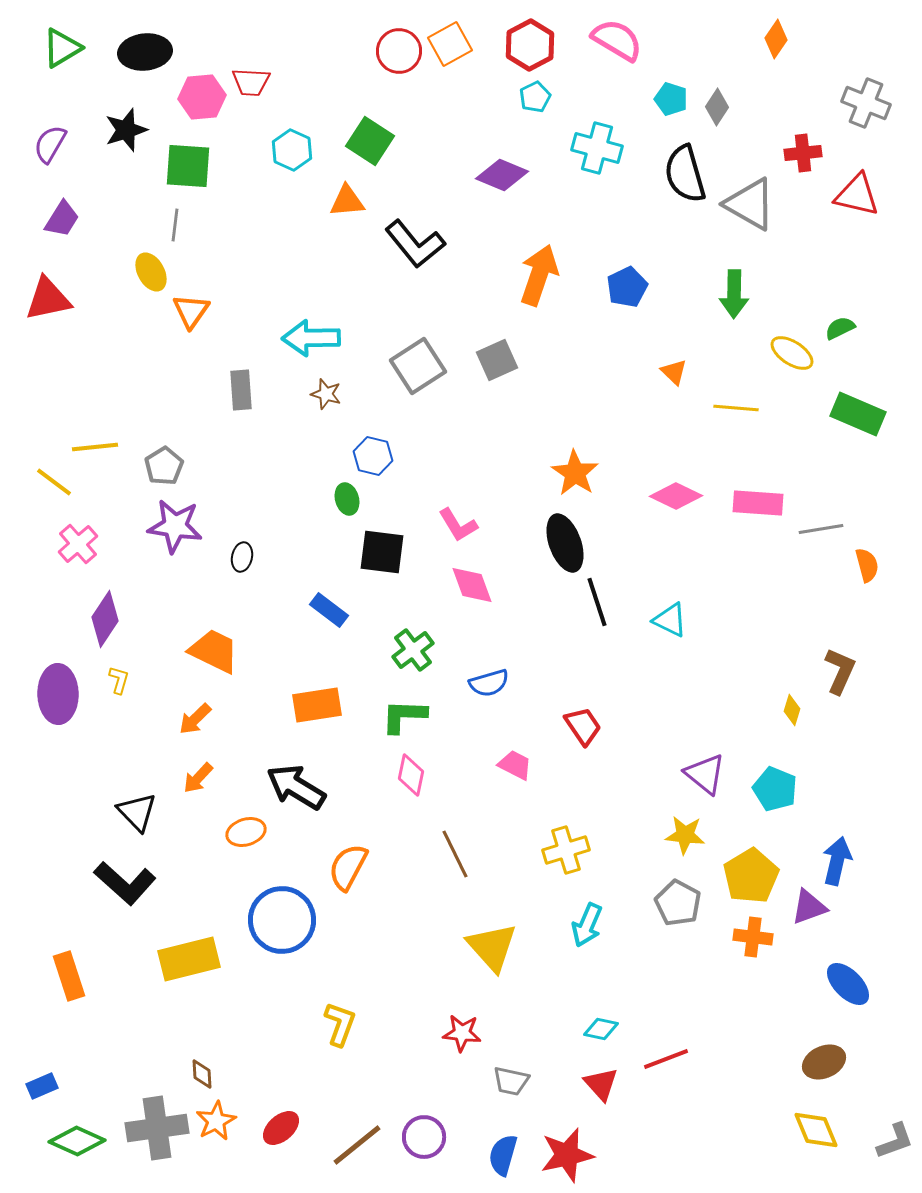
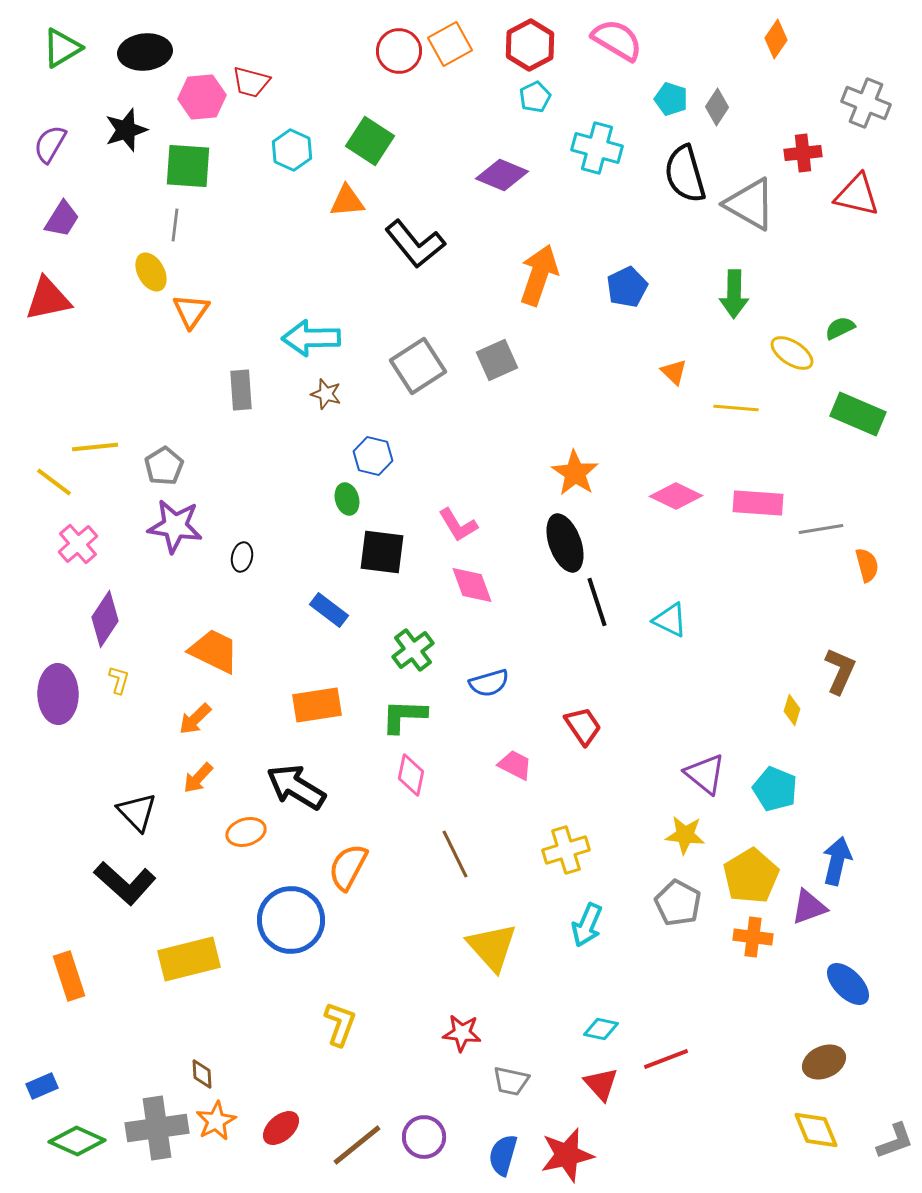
red trapezoid at (251, 82): rotated 12 degrees clockwise
blue circle at (282, 920): moved 9 px right
